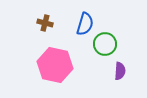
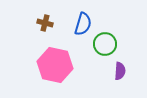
blue semicircle: moved 2 px left
